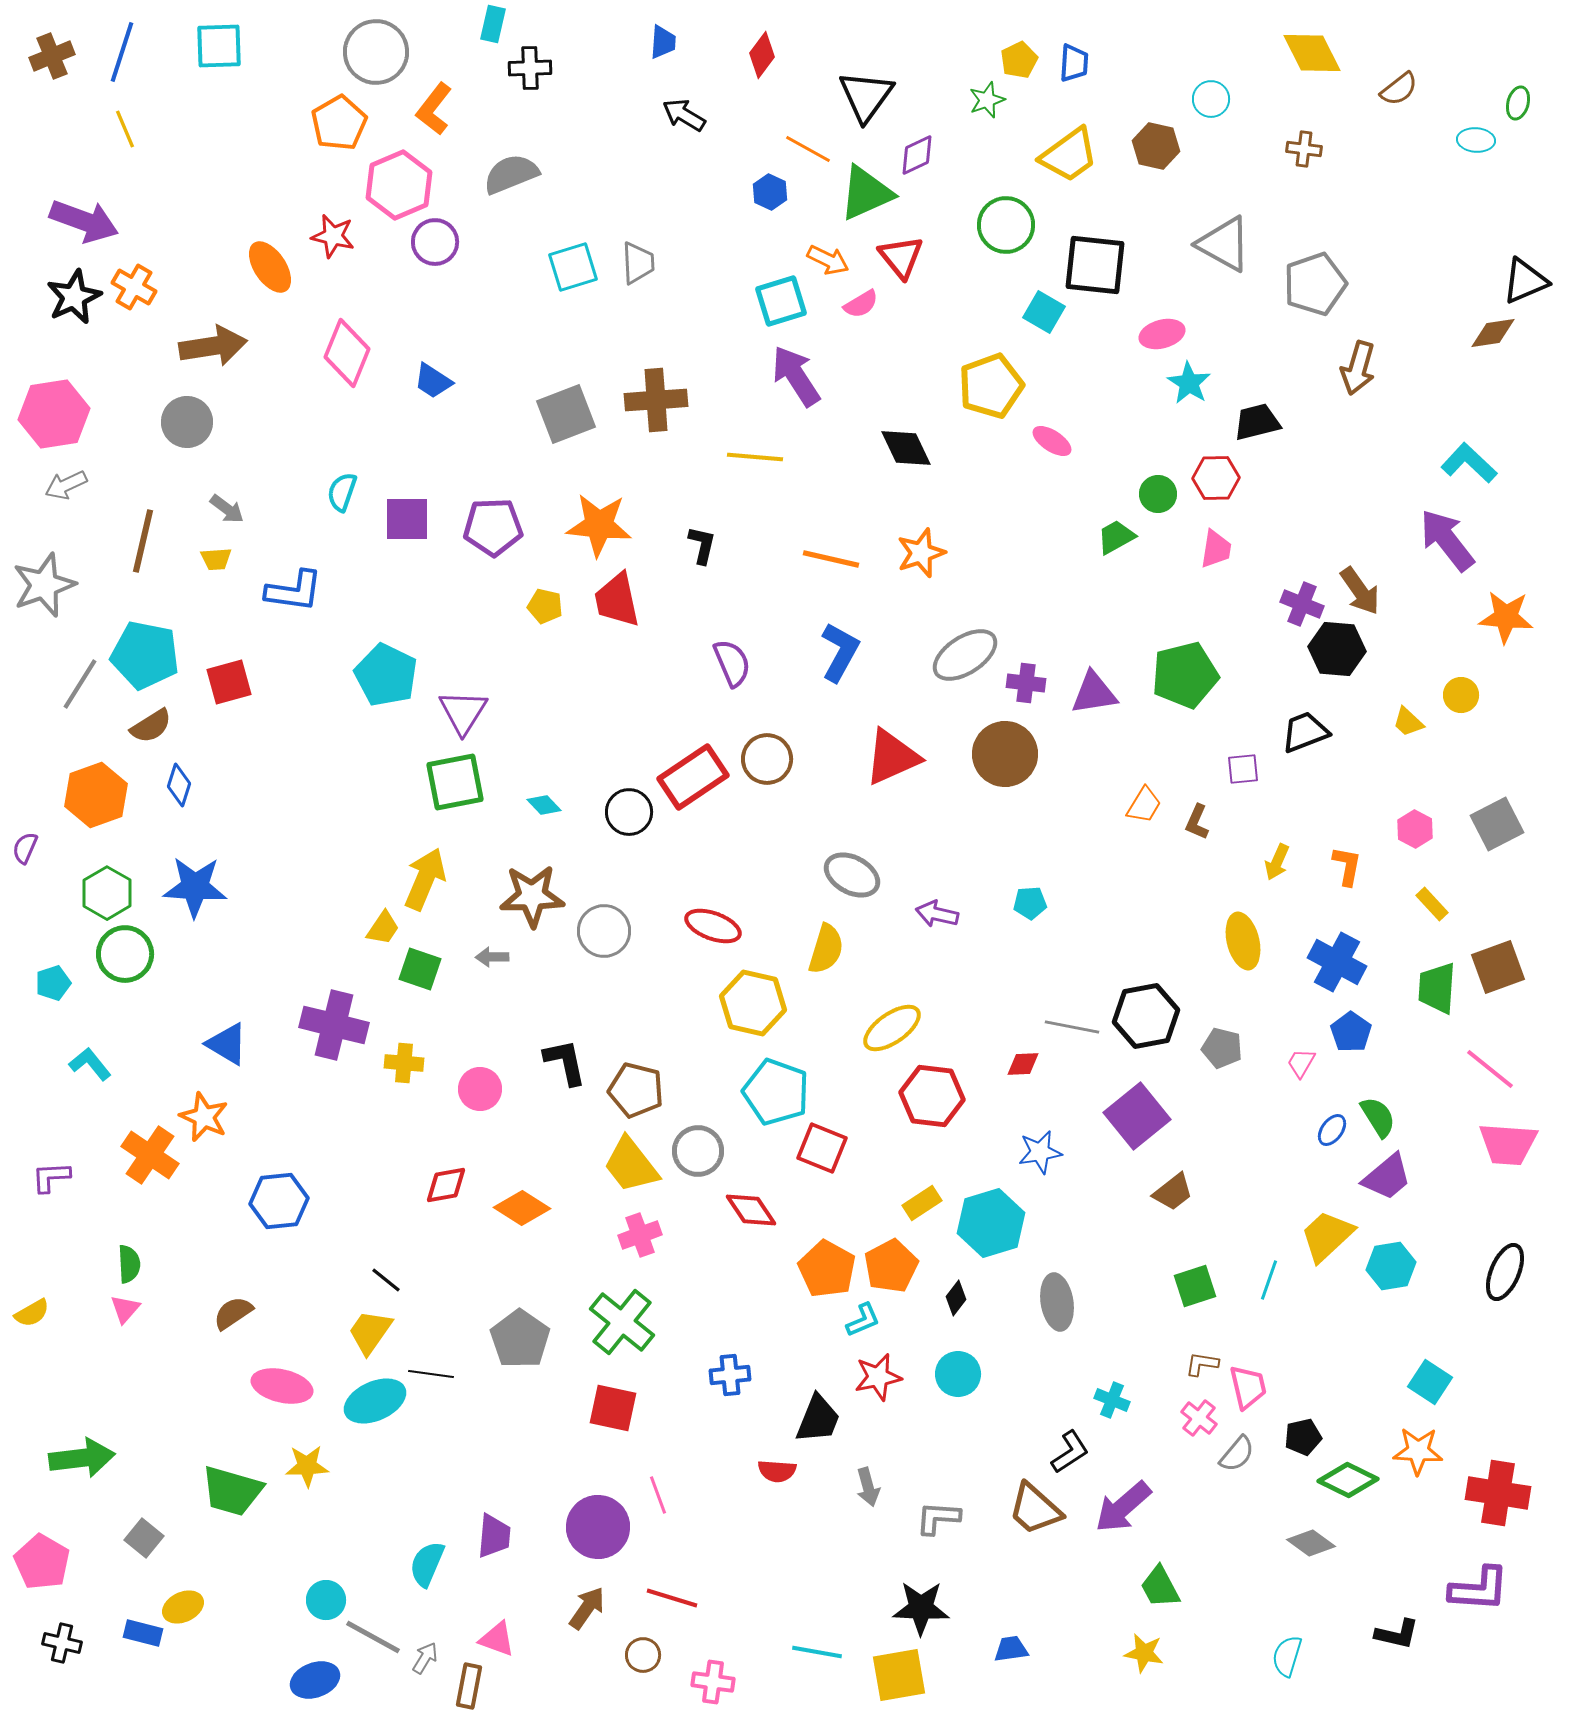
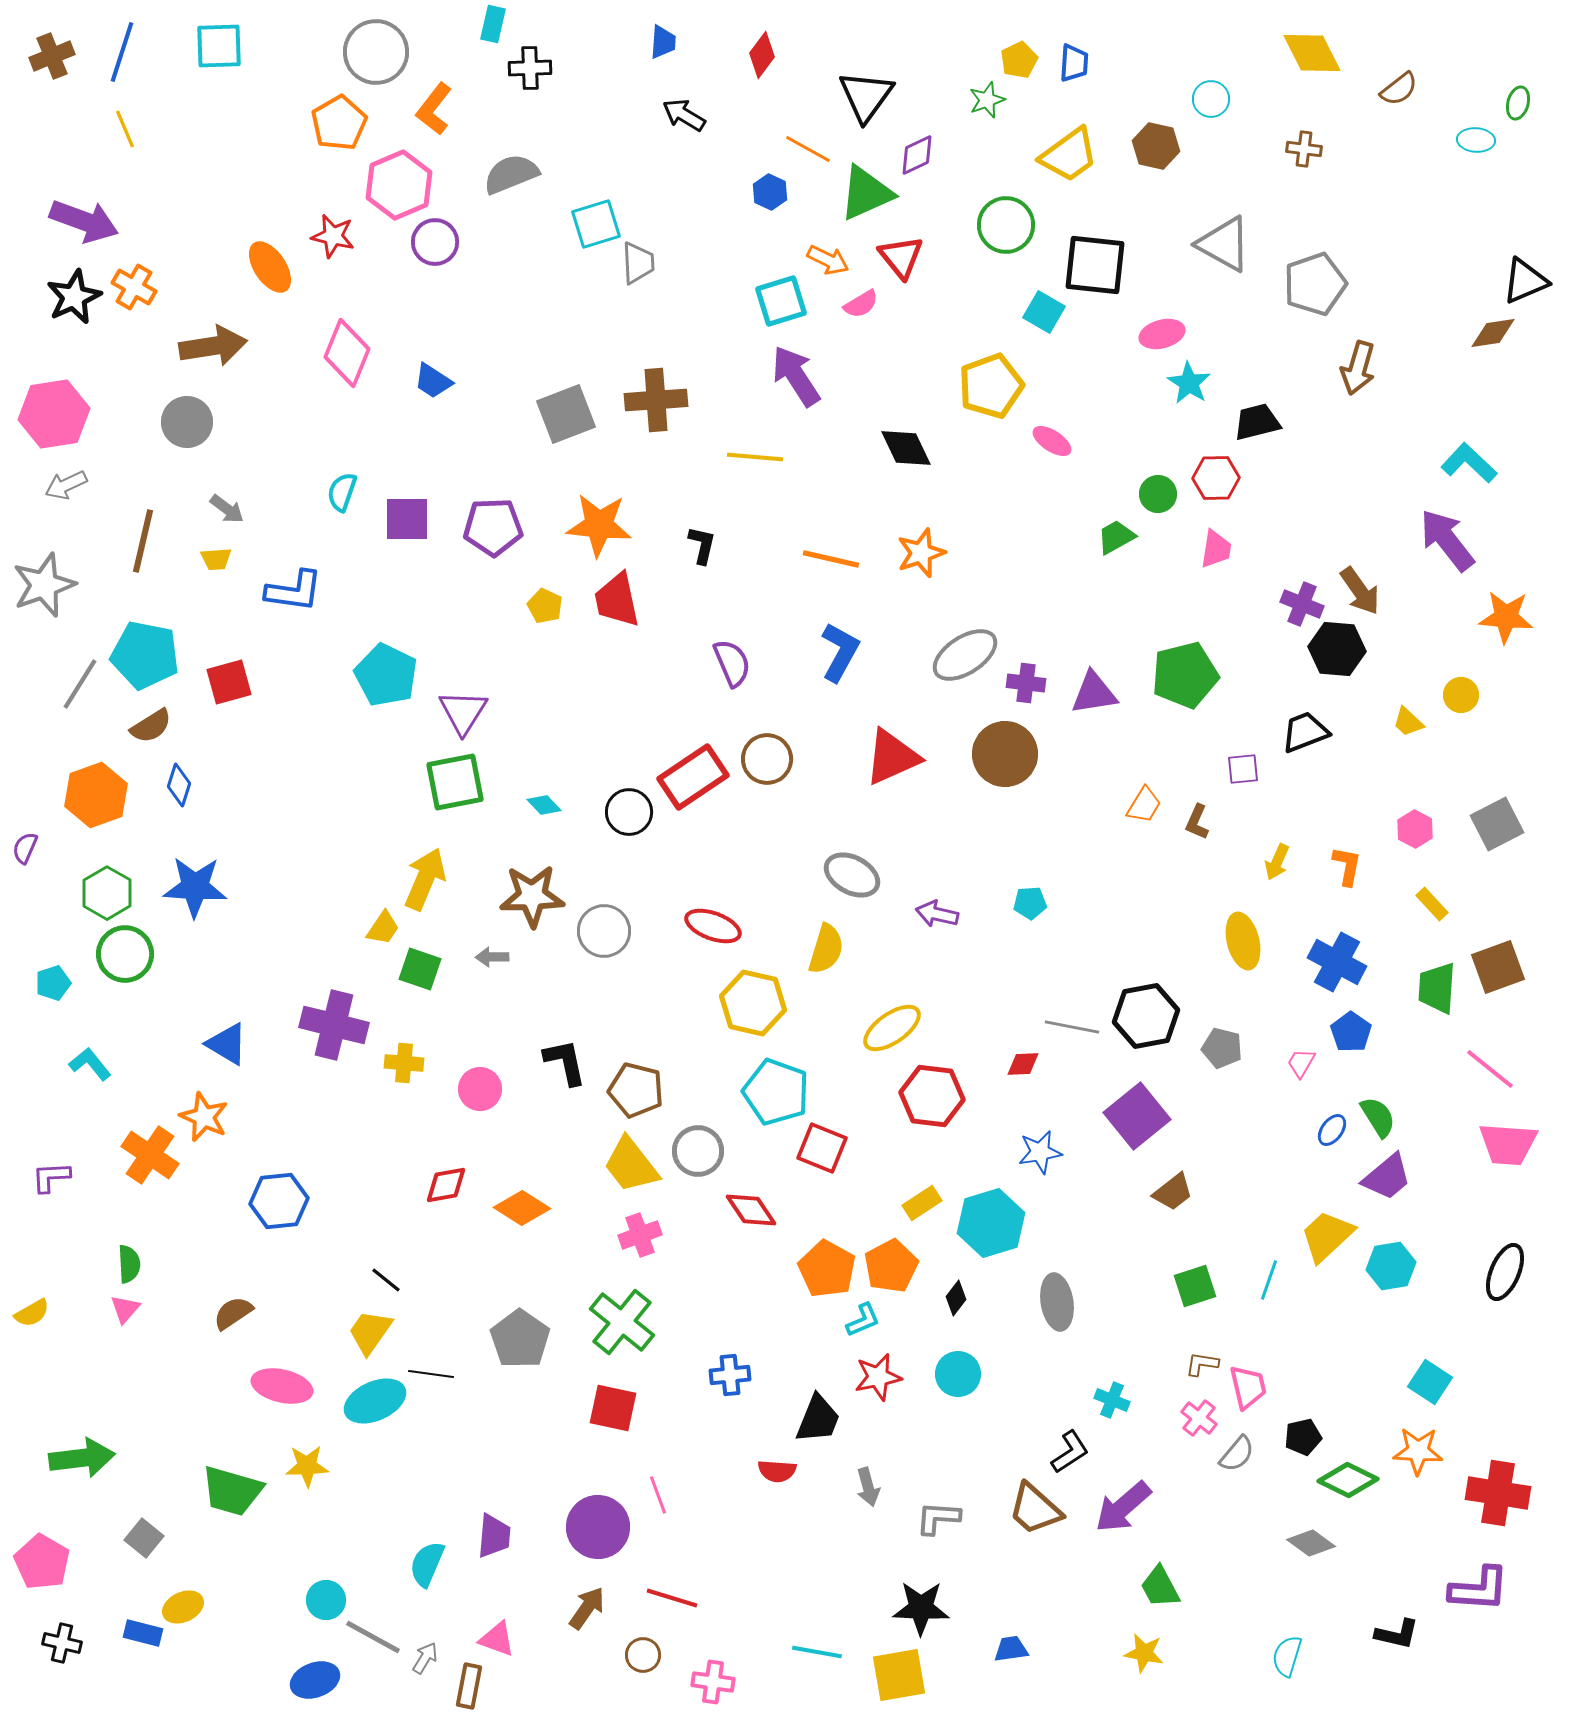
cyan square at (573, 267): moved 23 px right, 43 px up
yellow pentagon at (545, 606): rotated 12 degrees clockwise
